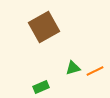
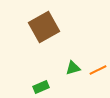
orange line: moved 3 px right, 1 px up
